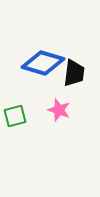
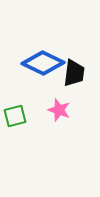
blue diamond: rotated 9 degrees clockwise
